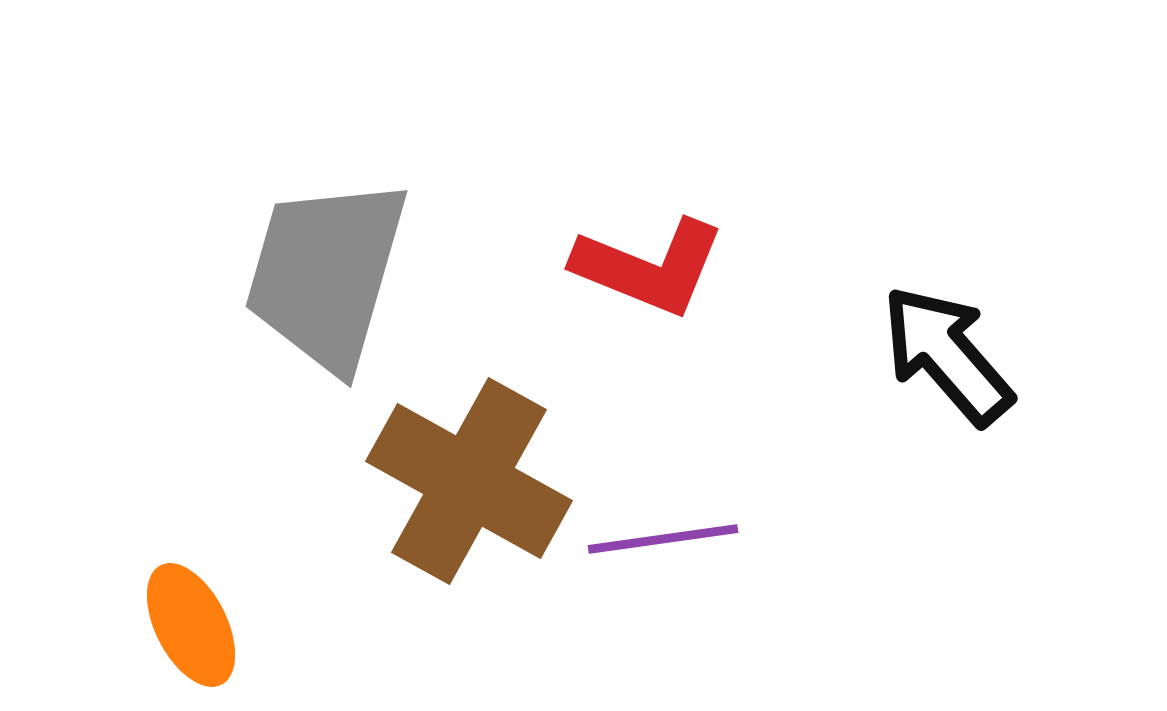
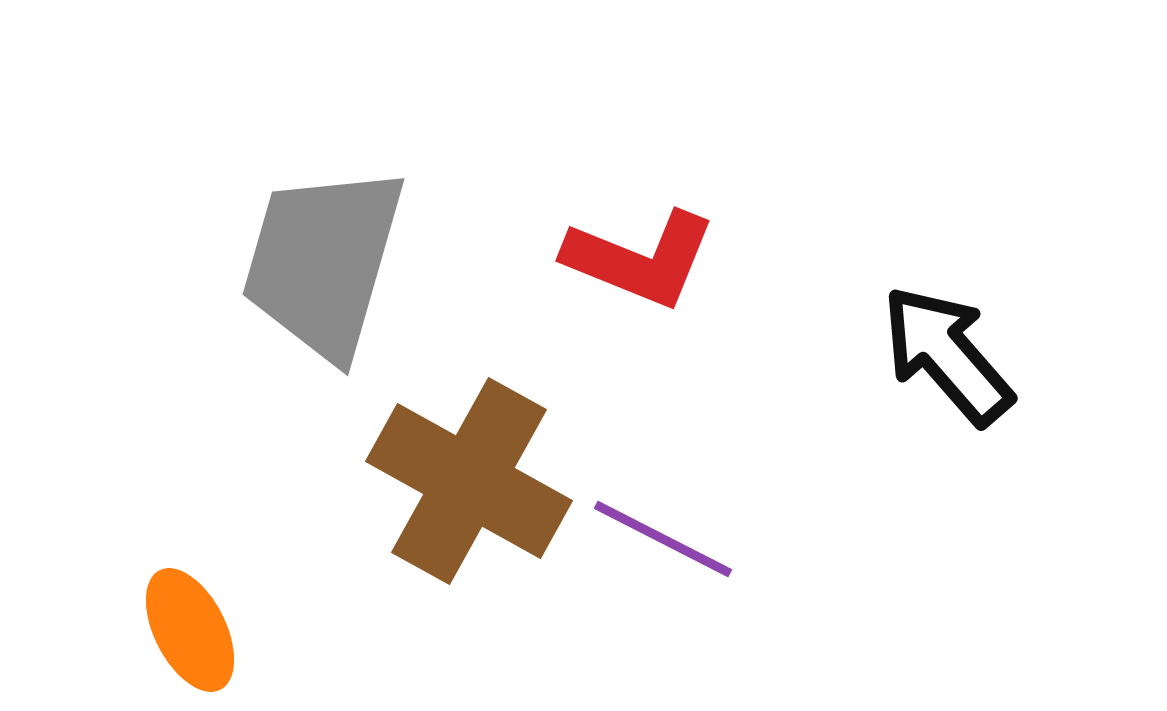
red L-shape: moved 9 px left, 8 px up
gray trapezoid: moved 3 px left, 12 px up
purple line: rotated 35 degrees clockwise
orange ellipse: moved 1 px left, 5 px down
